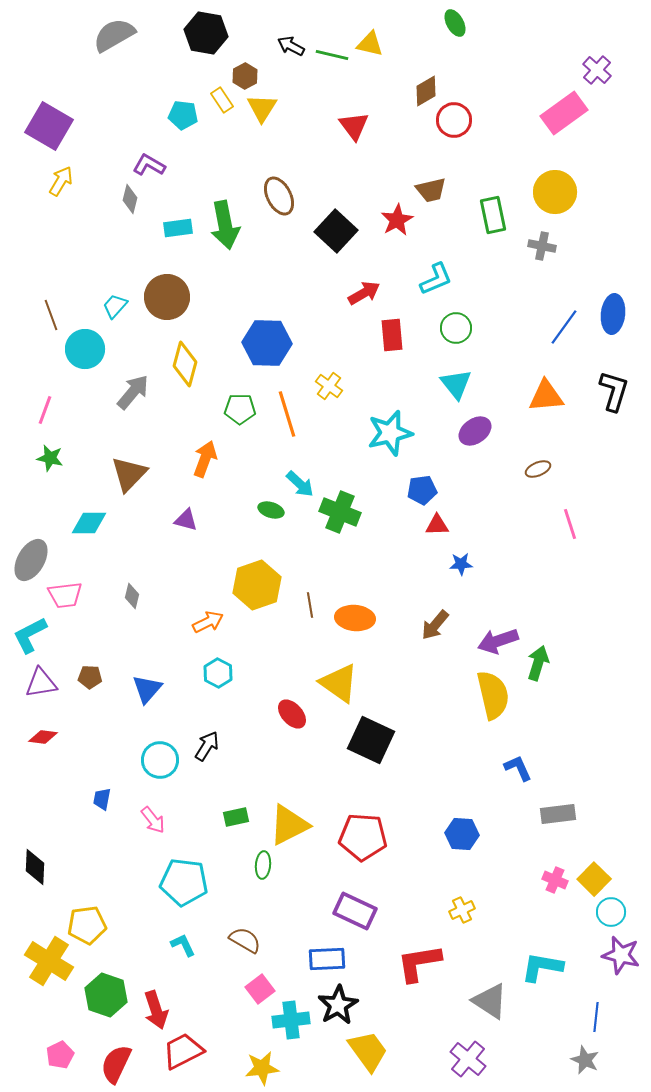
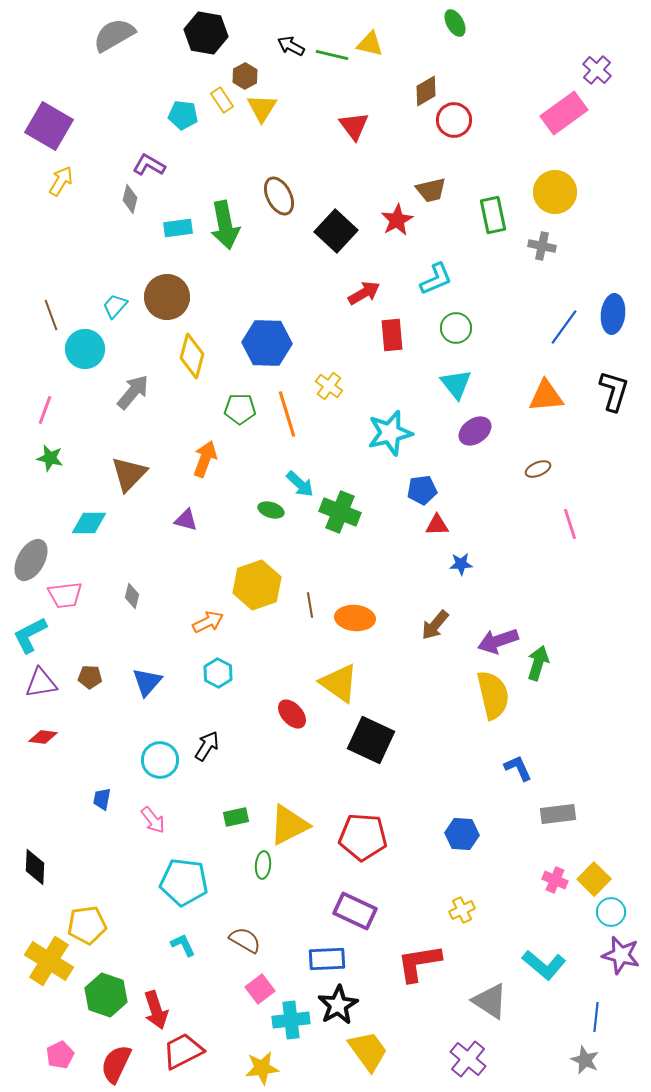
yellow diamond at (185, 364): moved 7 px right, 8 px up
blue triangle at (147, 689): moved 7 px up
cyan L-shape at (542, 967): moved 2 px right, 2 px up; rotated 150 degrees counterclockwise
